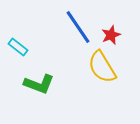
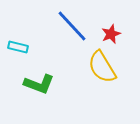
blue line: moved 6 px left, 1 px up; rotated 9 degrees counterclockwise
red star: moved 1 px up
cyan rectangle: rotated 24 degrees counterclockwise
